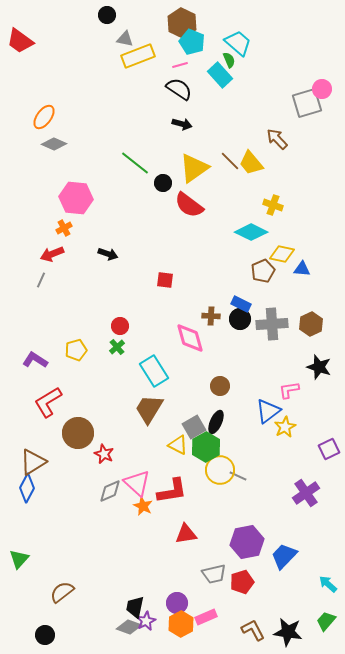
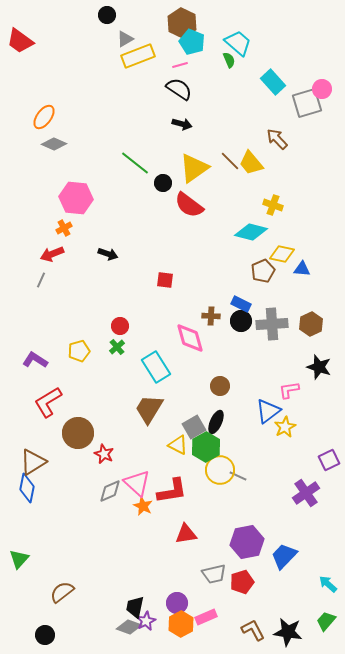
gray triangle at (125, 39): rotated 42 degrees counterclockwise
cyan rectangle at (220, 75): moved 53 px right, 7 px down
cyan diamond at (251, 232): rotated 12 degrees counterclockwise
black circle at (240, 319): moved 1 px right, 2 px down
yellow pentagon at (76, 350): moved 3 px right, 1 px down
cyan rectangle at (154, 371): moved 2 px right, 4 px up
purple square at (329, 449): moved 11 px down
blue diamond at (27, 488): rotated 16 degrees counterclockwise
